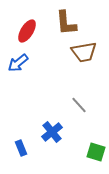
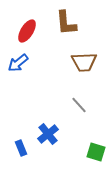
brown trapezoid: moved 10 px down; rotated 8 degrees clockwise
blue cross: moved 4 px left, 2 px down
